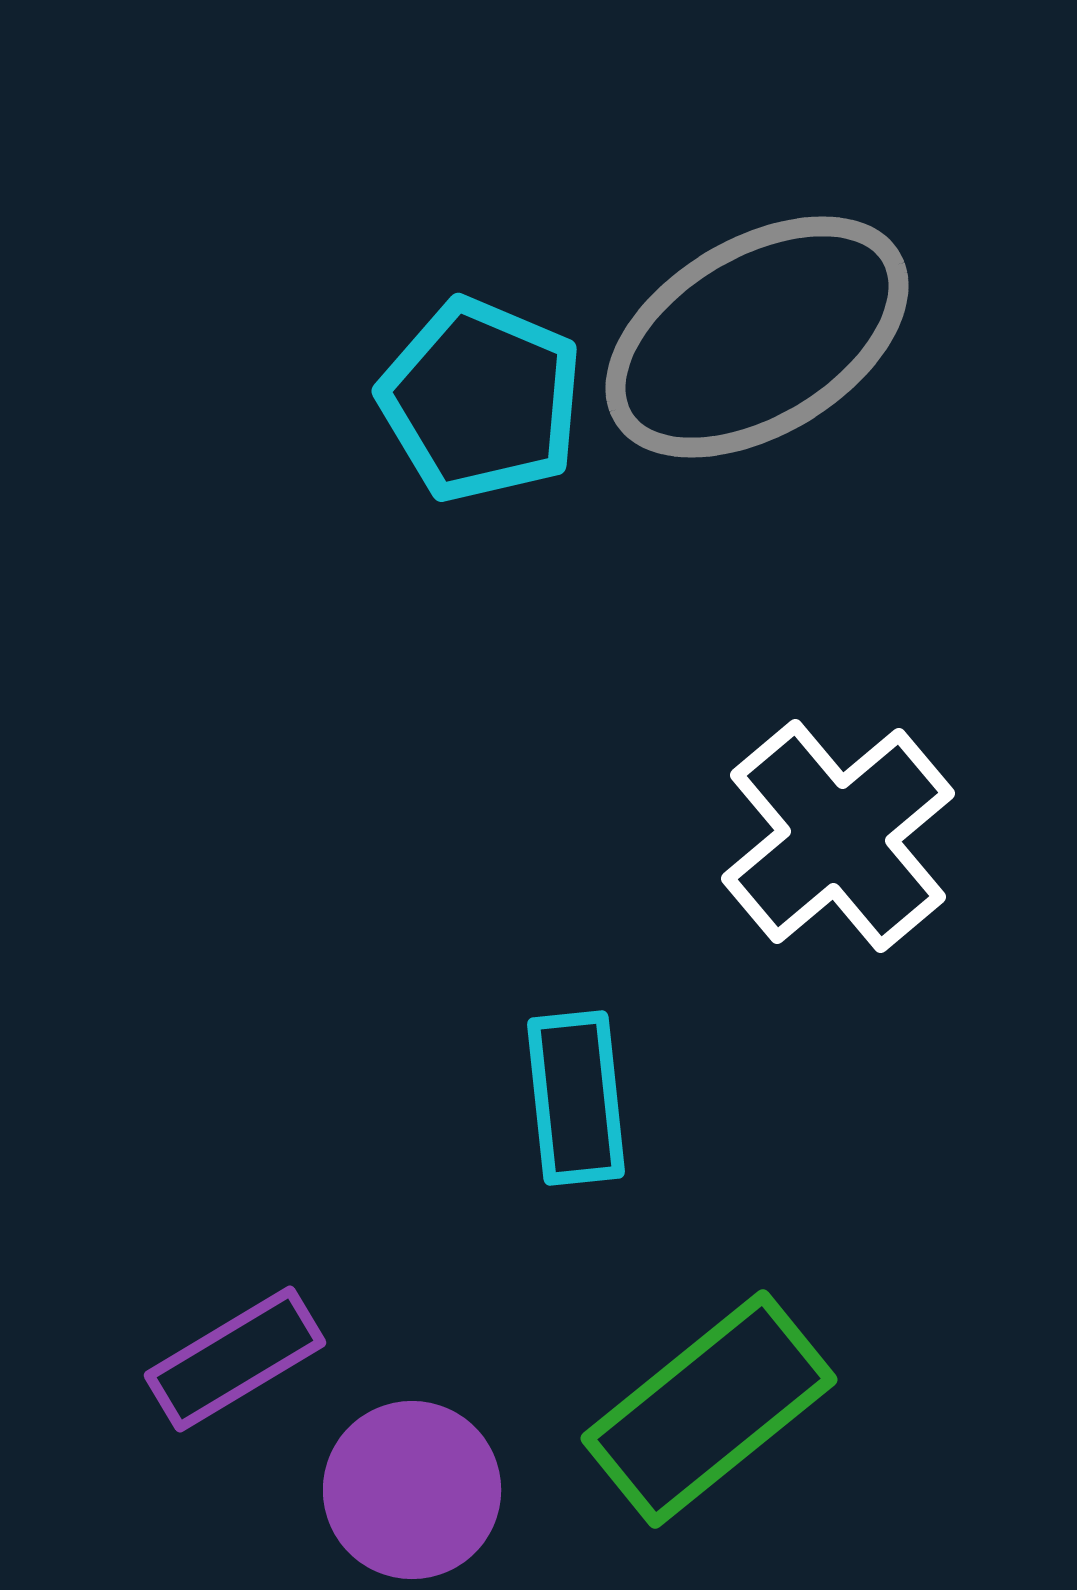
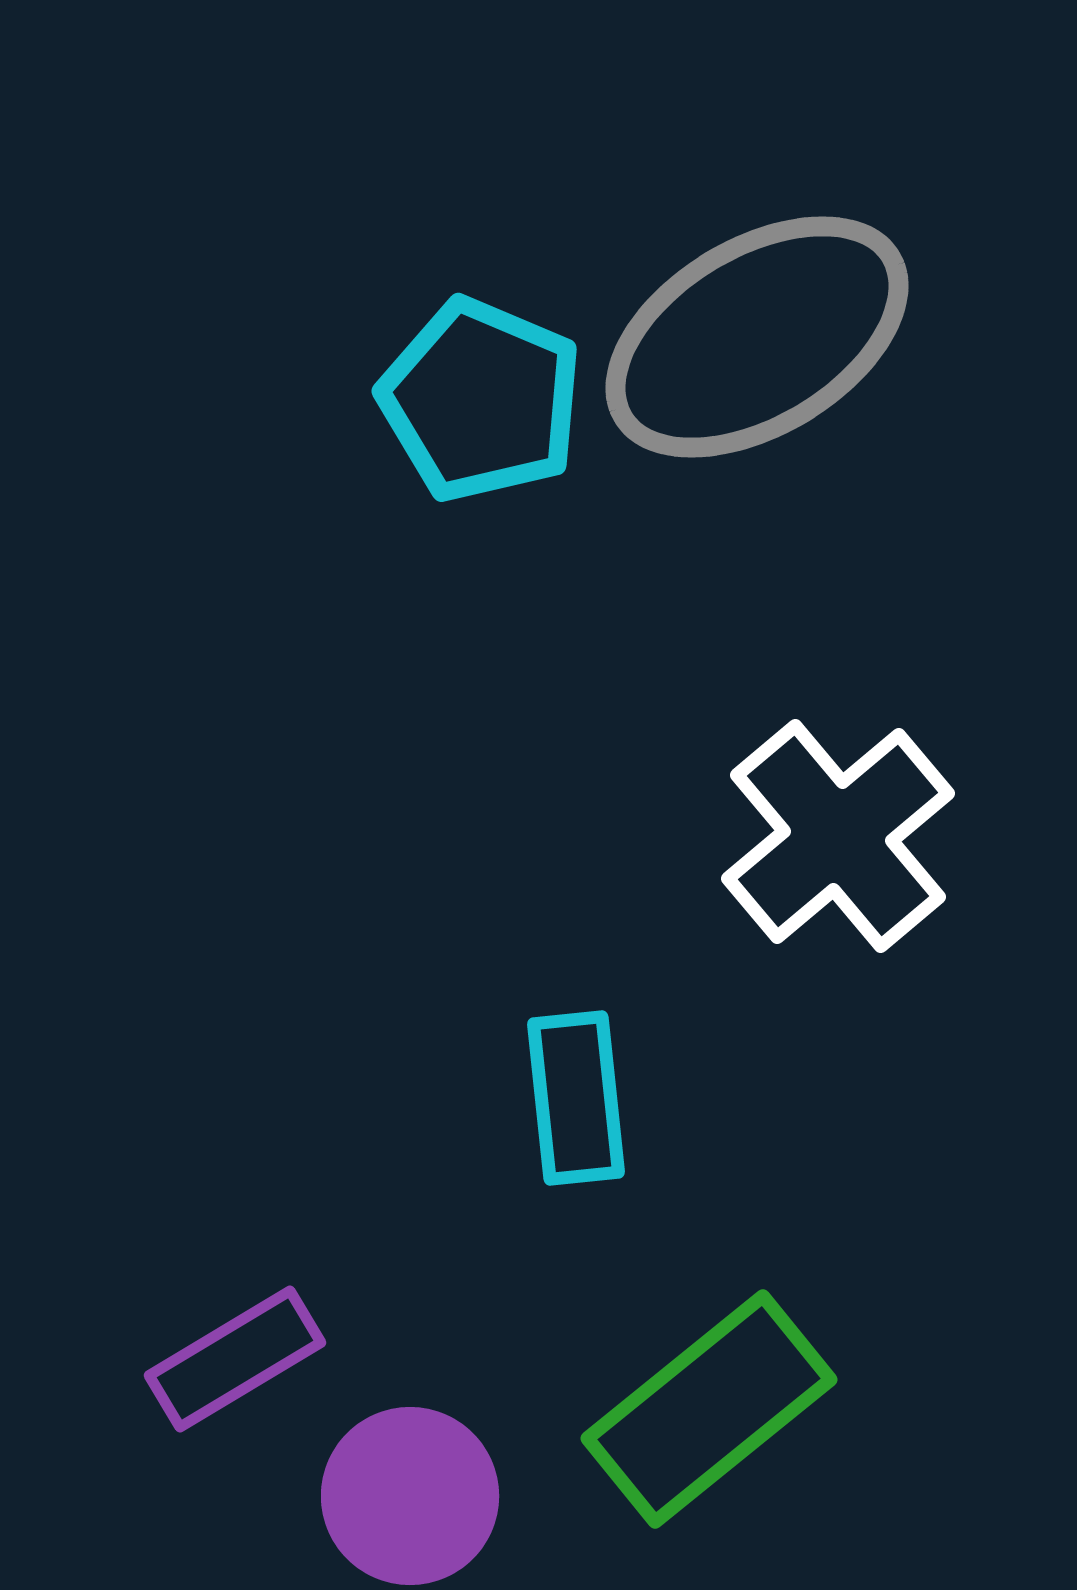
purple circle: moved 2 px left, 6 px down
